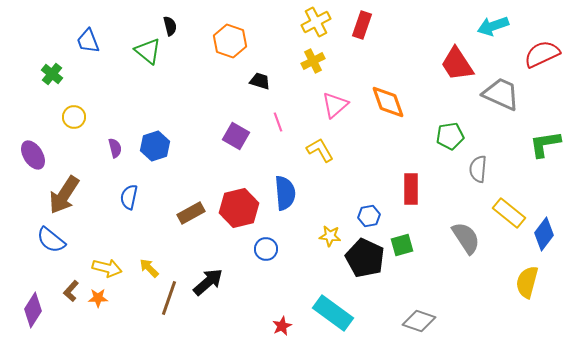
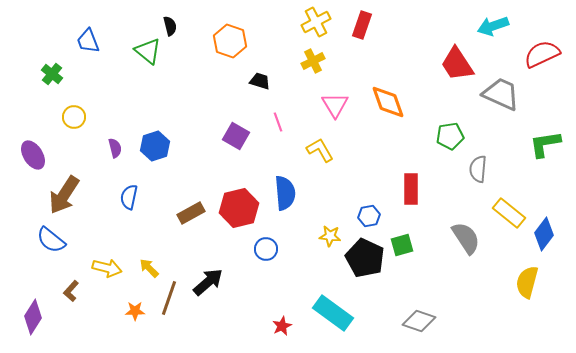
pink triangle at (335, 105): rotated 20 degrees counterclockwise
orange star at (98, 298): moved 37 px right, 13 px down
purple diamond at (33, 310): moved 7 px down
